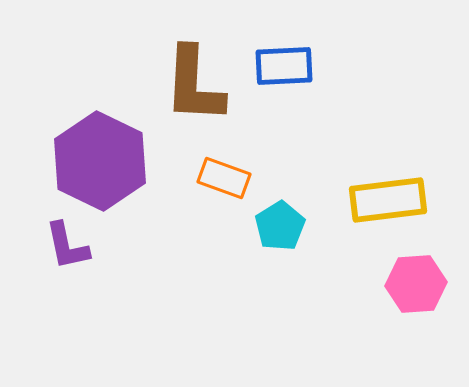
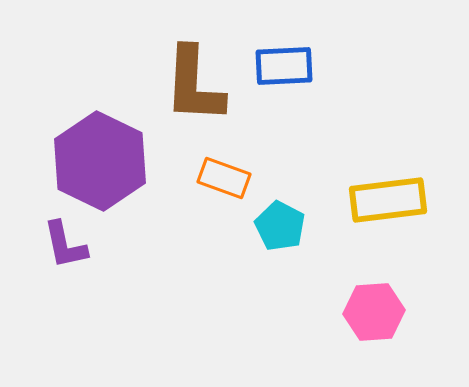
cyan pentagon: rotated 12 degrees counterclockwise
purple L-shape: moved 2 px left, 1 px up
pink hexagon: moved 42 px left, 28 px down
